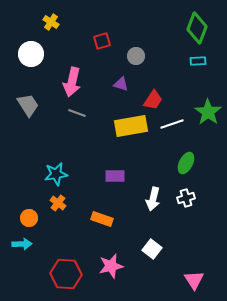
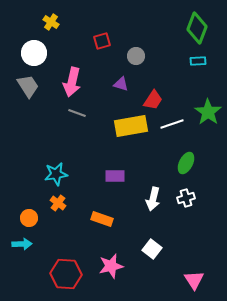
white circle: moved 3 px right, 1 px up
gray trapezoid: moved 19 px up
